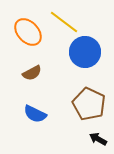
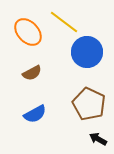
blue circle: moved 2 px right
blue semicircle: rotated 55 degrees counterclockwise
